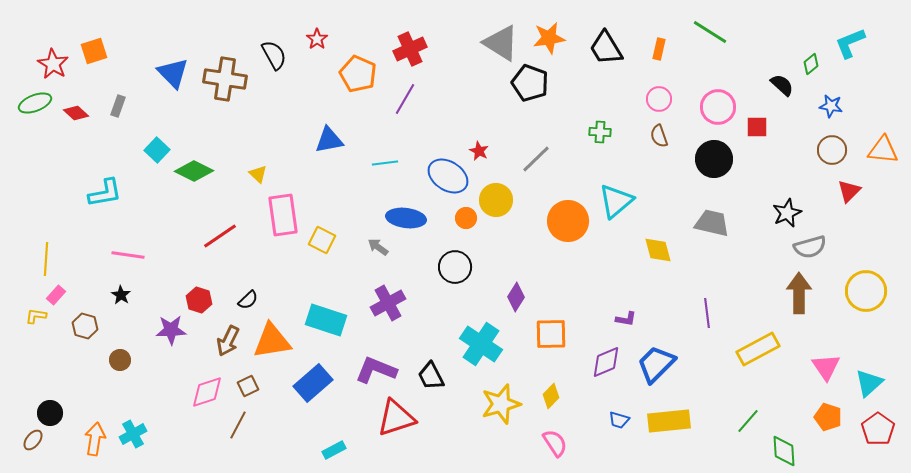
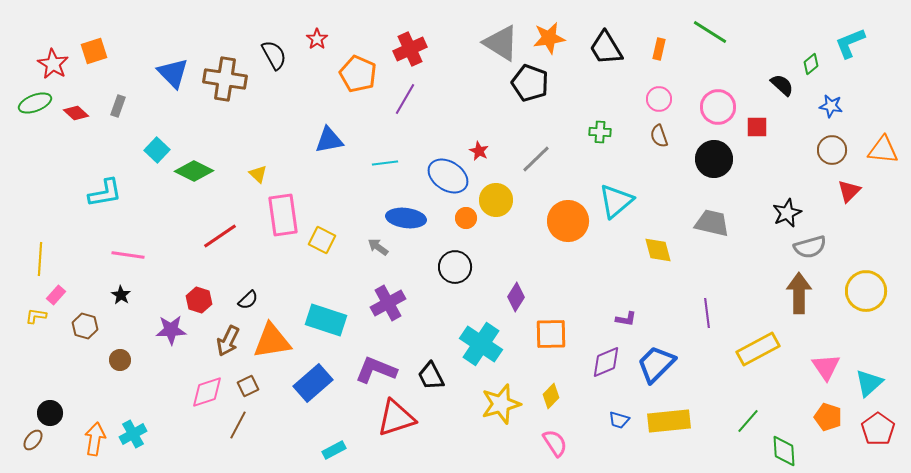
yellow line at (46, 259): moved 6 px left
